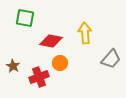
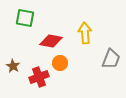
gray trapezoid: rotated 20 degrees counterclockwise
